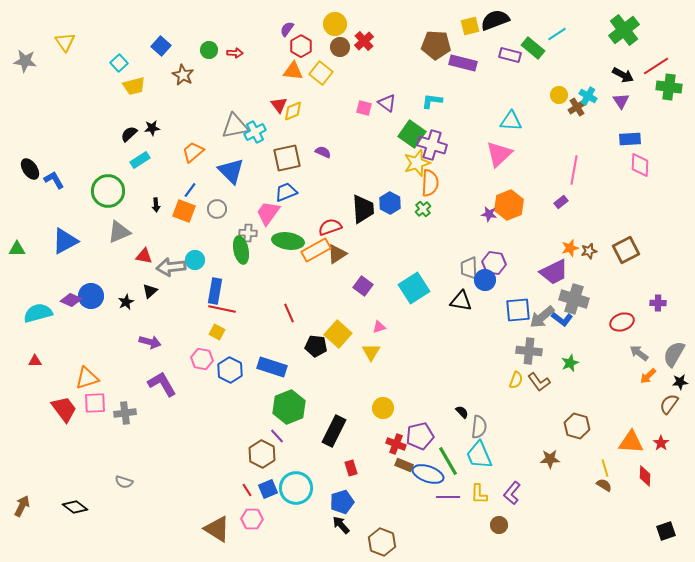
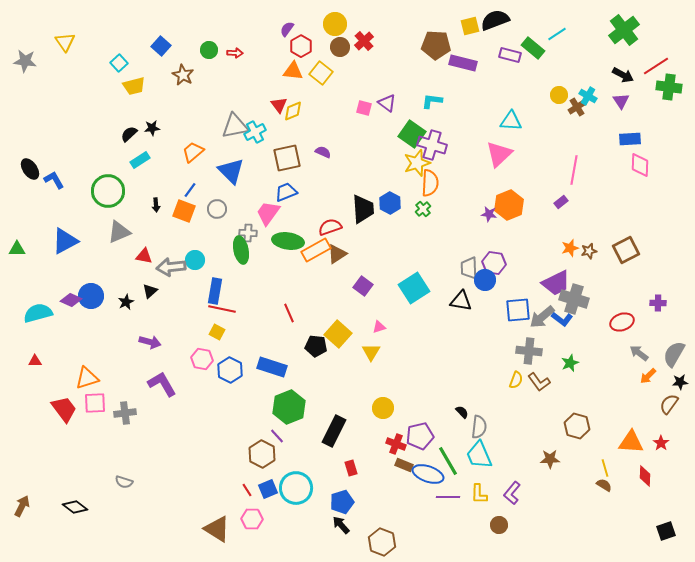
purple trapezoid at (554, 272): moved 2 px right, 11 px down
